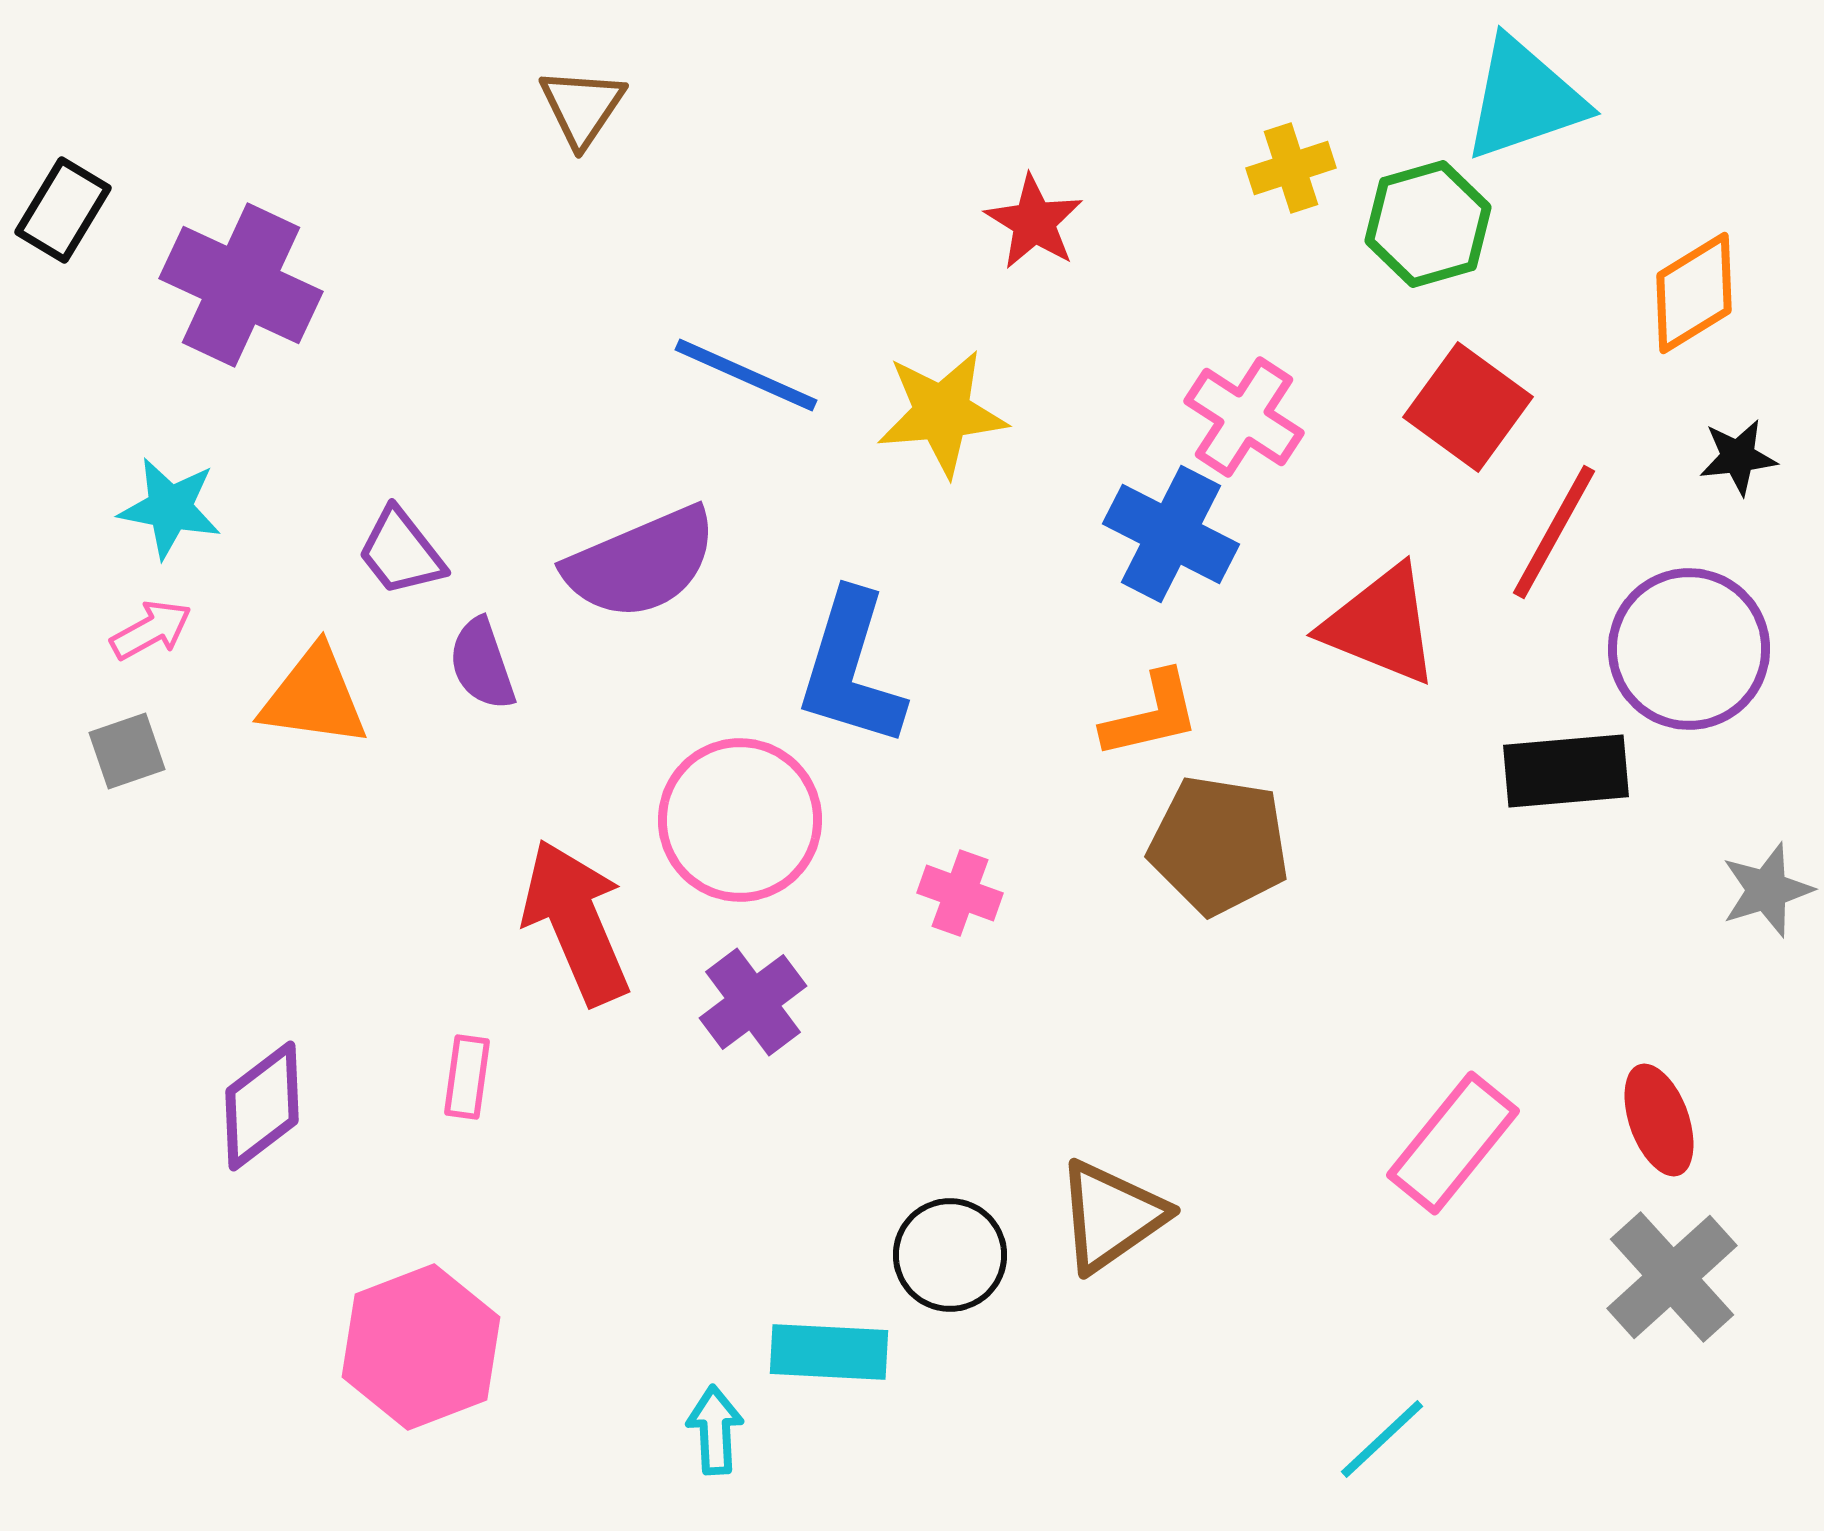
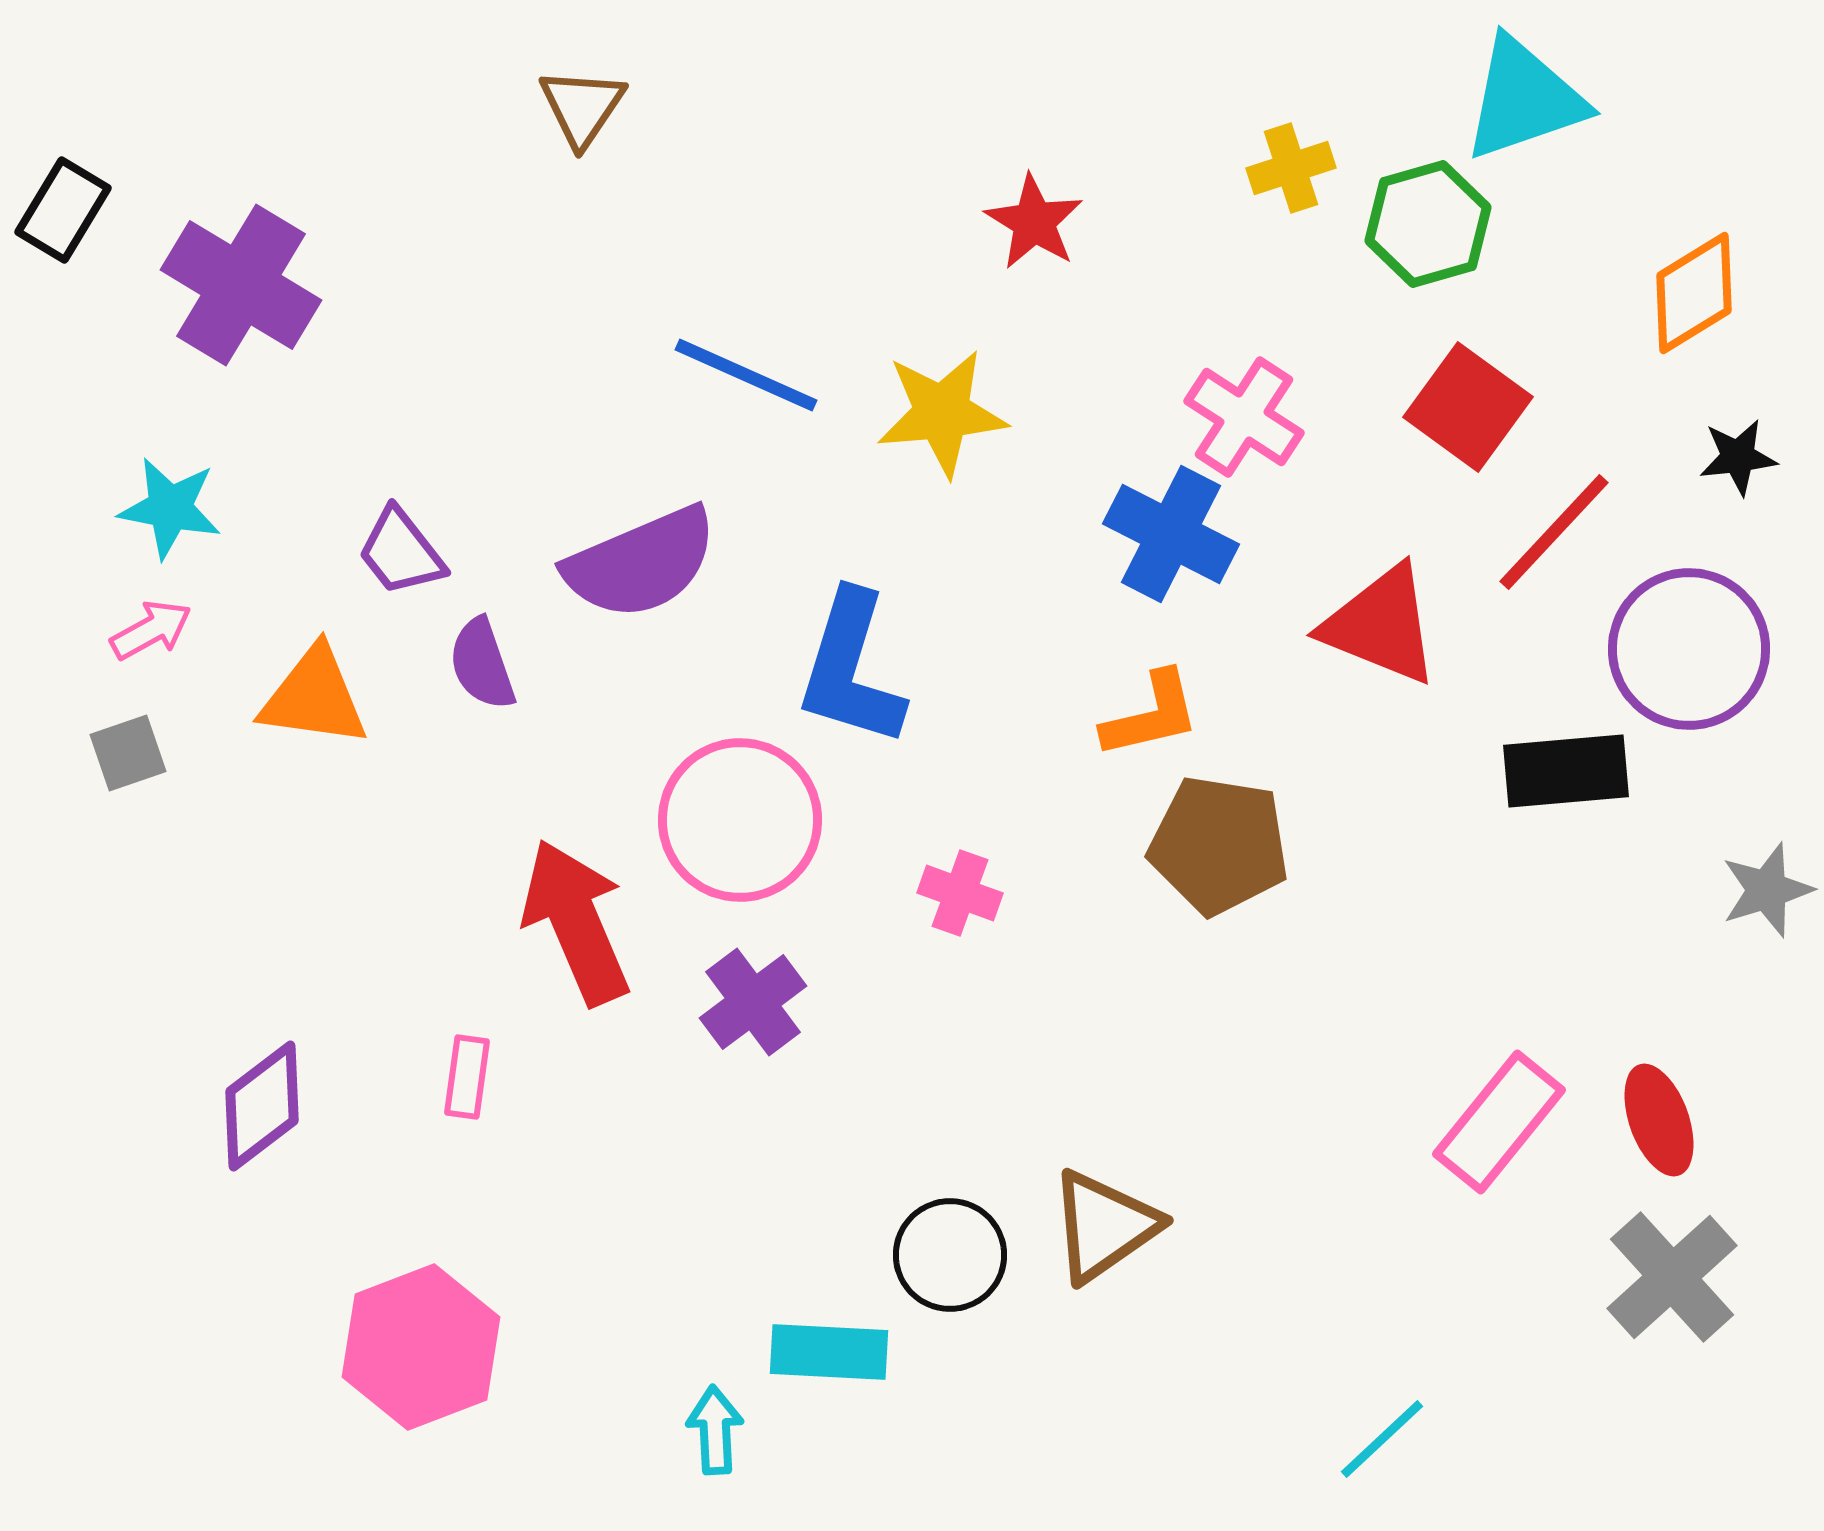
purple cross at (241, 285): rotated 6 degrees clockwise
red line at (1554, 532): rotated 14 degrees clockwise
gray square at (127, 751): moved 1 px right, 2 px down
pink rectangle at (1453, 1143): moved 46 px right, 21 px up
brown triangle at (1111, 1216): moved 7 px left, 10 px down
